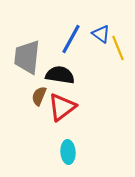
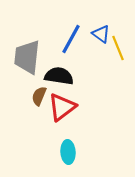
black semicircle: moved 1 px left, 1 px down
